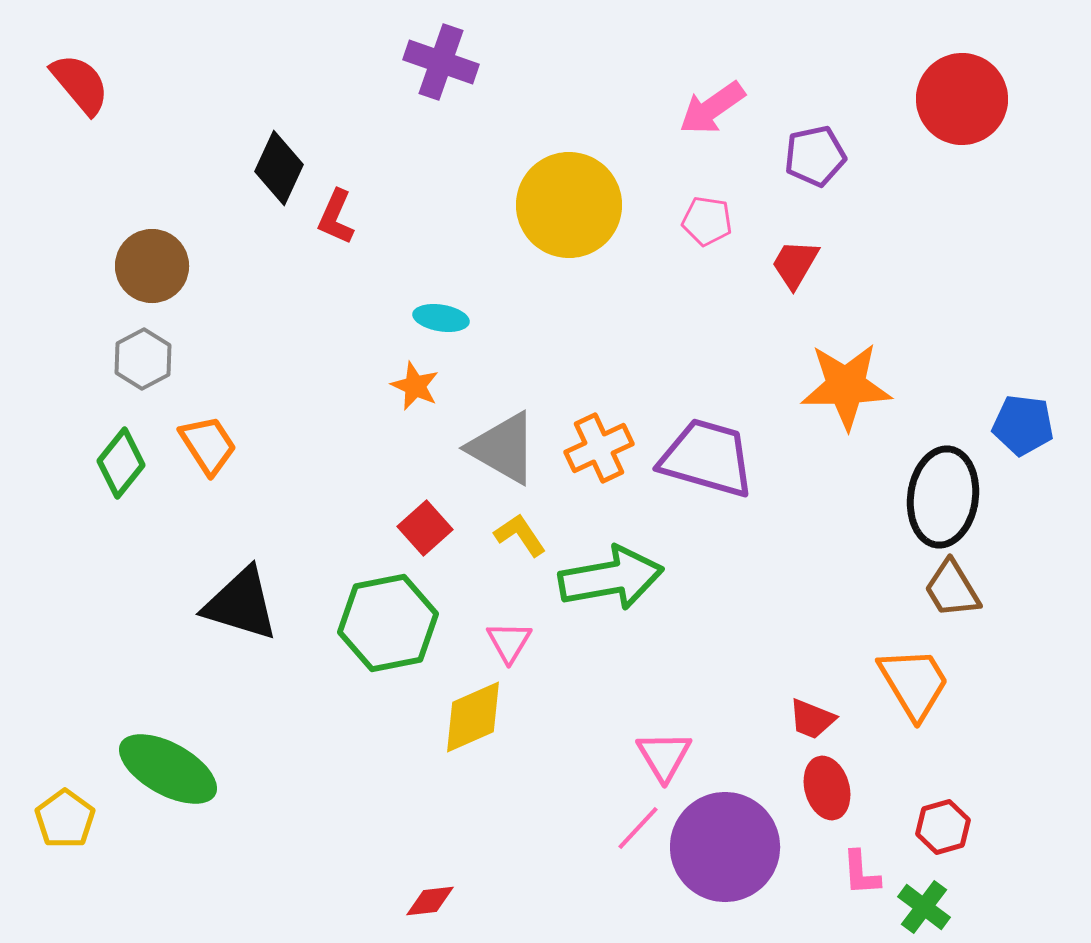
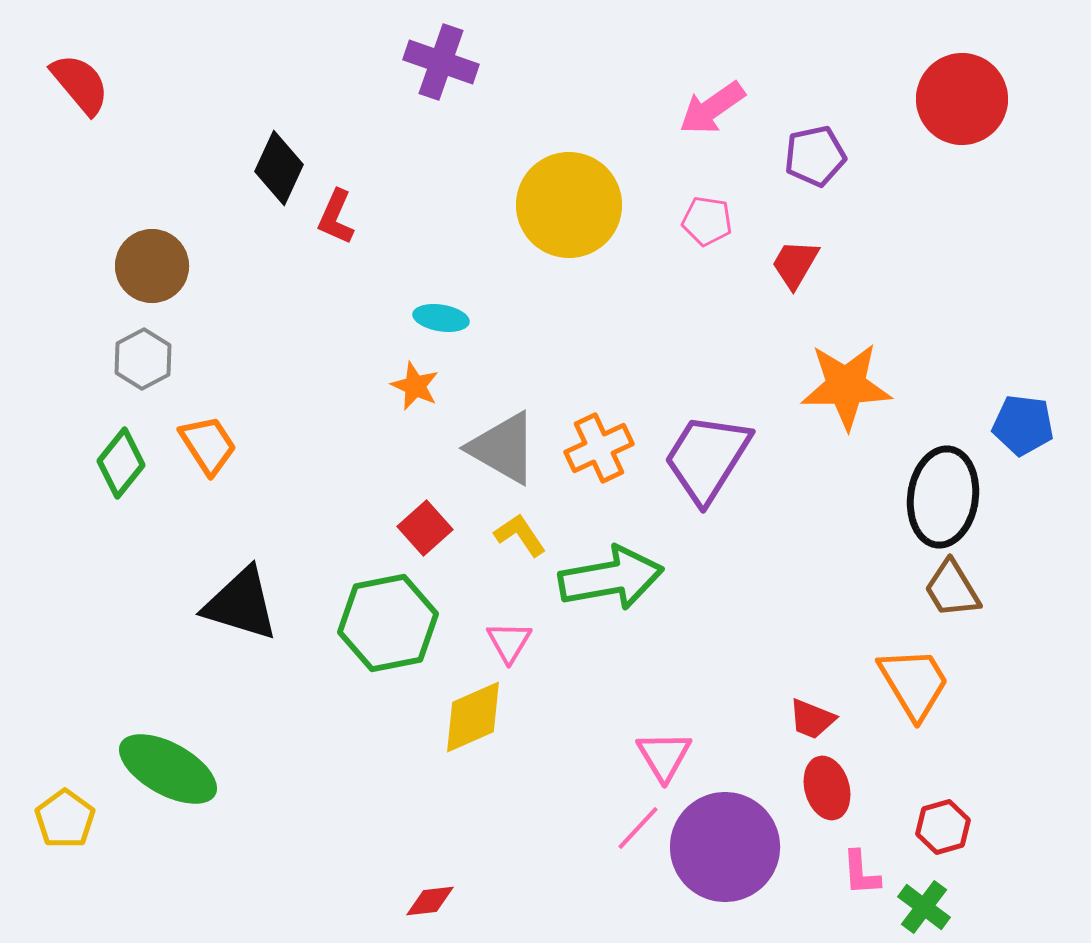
purple trapezoid at (707, 458): rotated 74 degrees counterclockwise
